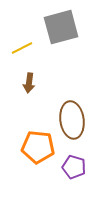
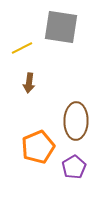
gray square: rotated 24 degrees clockwise
brown ellipse: moved 4 px right, 1 px down; rotated 9 degrees clockwise
orange pentagon: rotated 28 degrees counterclockwise
purple pentagon: rotated 25 degrees clockwise
